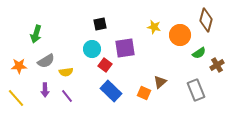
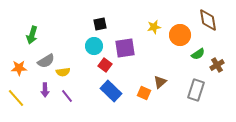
brown diamond: moved 2 px right; rotated 25 degrees counterclockwise
yellow star: rotated 24 degrees counterclockwise
green arrow: moved 4 px left, 1 px down
cyan circle: moved 2 px right, 3 px up
green semicircle: moved 1 px left, 1 px down
orange star: moved 2 px down
yellow semicircle: moved 3 px left
gray rectangle: rotated 40 degrees clockwise
